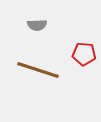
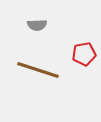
red pentagon: rotated 15 degrees counterclockwise
